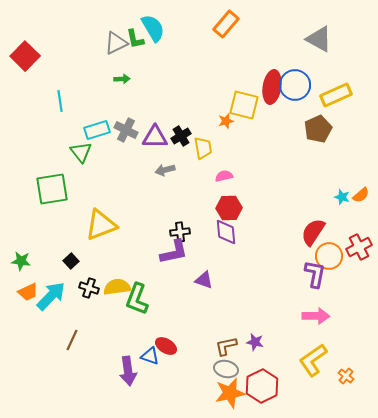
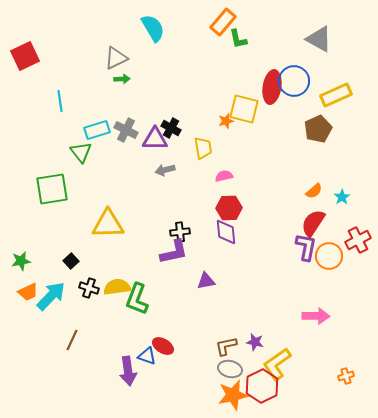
orange rectangle at (226, 24): moved 3 px left, 2 px up
green L-shape at (135, 39): moved 103 px right
gray triangle at (116, 43): moved 15 px down
red square at (25, 56): rotated 20 degrees clockwise
blue circle at (295, 85): moved 1 px left, 4 px up
yellow square at (244, 105): moved 4 px down
black cross at (181, 136): moved 10 px left, 8 px up; rotated 30 degrees counterclockwise
purple triangle at (155, 137): moved 2 px down
orange semicircle at (361, 195): moved 47 px left, 4 px up
cyan star at (342, 197): rotated 21 degrees clockwise
yellow triangle at (101, 225): moved 7 px right, 1 px up; rotated 20 degrees clockwise
red semicircle at (313, 232): moved 9 px up
red cross at (359, 247): moved 1 px left, 7 px up
green star at (21, 261): rotated 18 degrees counterclockwise
purple L-shape at (315, 274): moved 9 px left, 27 px up
purple triangle at (204, 280): moved 2 px right, 1 px down; rotated 30 degrees counterclockwise
red ellipse at (166, 346): moved 3 px left
blue triangle at (150, 356): moved 3 px left
yellow L-shape at (313, 360): moved 36 px left, 4 px down
gray ellipse at (226, 369): moved 4 px right
orange cross at (346, 376): rotated 35 degrees clockwise
orange star at (230, 393): moved 3 px right, 2 px down
